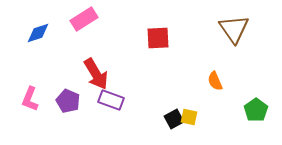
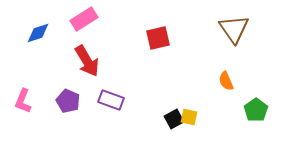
red square: rotated 10 degrees counterclockwise
red arrow: moved 9 px left, 13 px up
orange semicircle: moved 11 px right
pink L-shape: moved 7 px left, 2 px down
